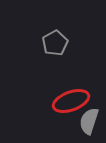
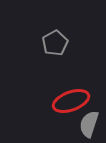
gray semicircle: moved 3 px down
